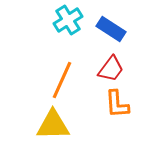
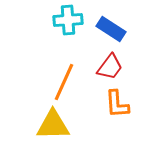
cyan cross: rotated 28 degrees clockwise
red trapezoid: moved 1 px left, 2 px up
orange line: moved 2 px right, 2 px down
